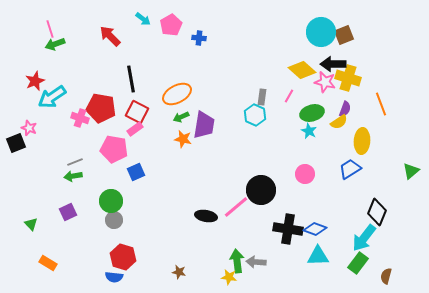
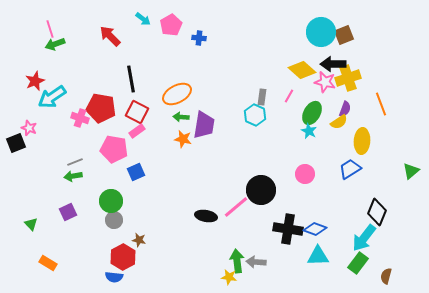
yellow cross at (348, 78): rotated 35 degrees counterclockwise
green ellipse at (312, 113): rotated 45 degrees counterclockwise
green arrow at (181, 117): rotated 28 degrees clockwise
pink rectangle at (135, 129): moved 2 px right, 2 px down
red hexagon at (123, 257): rotated 15 degrees clockwise
brown star at (179, 272): moved 40 px left, 32 px up
